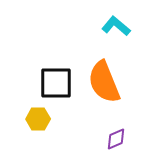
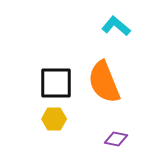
yellow hexagon: moved 16 px right
purple diamond: rotated 35 degrees clockwise
